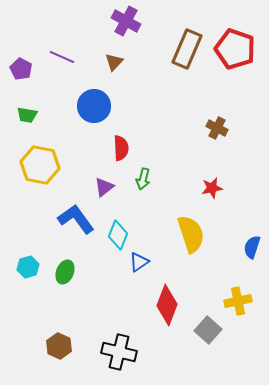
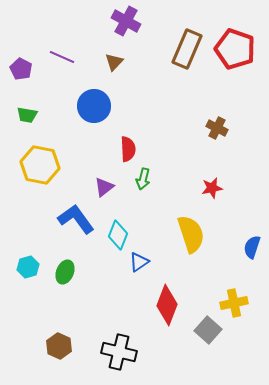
red semicircle: moved 7 px right, 1 px down
yellow cross: moved 4 px left, 2 px down
